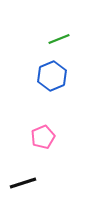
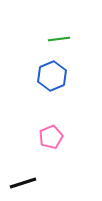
green line: rotated 15 degrees clockwise
pink pentagon: moved 8 px right
